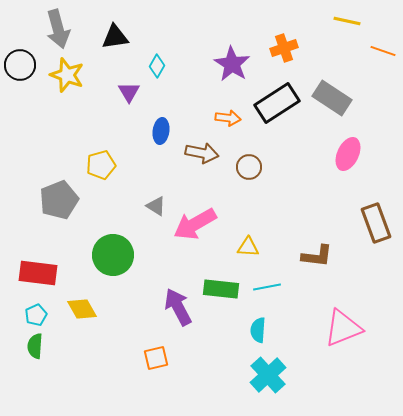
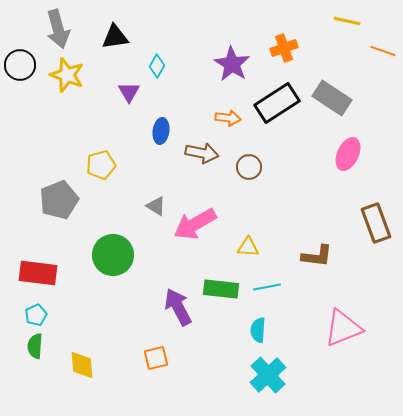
yellow diamond: moved 56 px down; rotated 24 degrees clockwise
